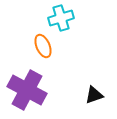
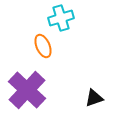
purple cross: rotated 15 degrees clockwise
black triangle: moved 3 px down
